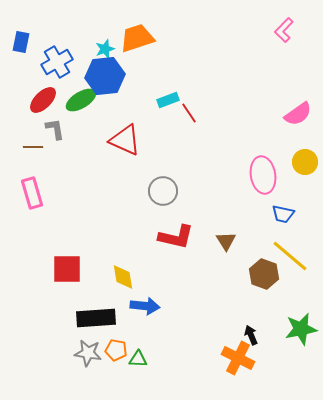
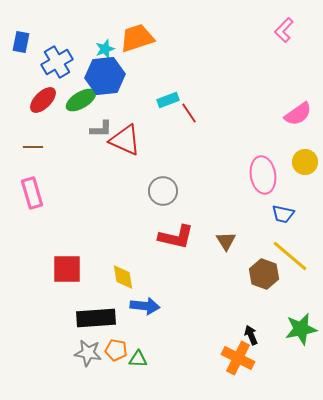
gray L-shape: moved 46 px right; rotated 100 degrees clockwise
